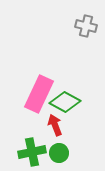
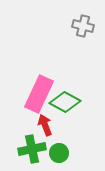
gray cross: moved 3 px left
red arrow: moved 10 px left
green cross: moved 3 px up
